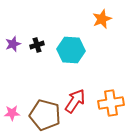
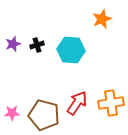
red arrow: moved 2 px right, 2 px down
brown pentagon: moved 1 px left
